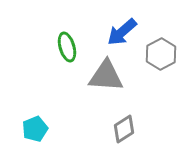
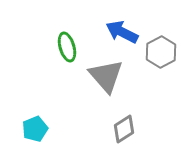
blue arrow: rotated 68 degrees clockwise
gray hexagon: moved 2 px up
gray triangle: rotated 45 degrees clockwise
